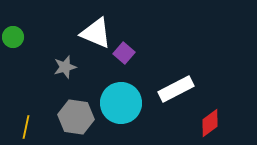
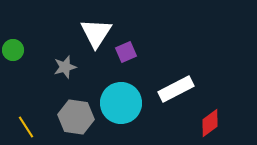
white triangle: rotated 40 degrees clockwise
green circle: moved 13 px down
purple square: moved 2 px right, 1 px up; rotated 25 degrees clockwise
yellow line: rotated 45 degrees counterclockwise
